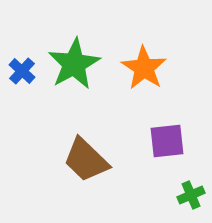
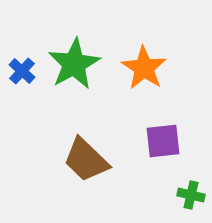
purple square: moved 4 px left
green cross: rotated 36 degrees clockwise
